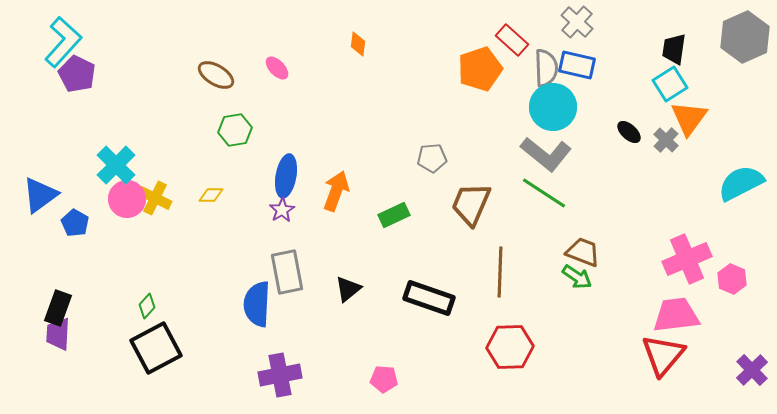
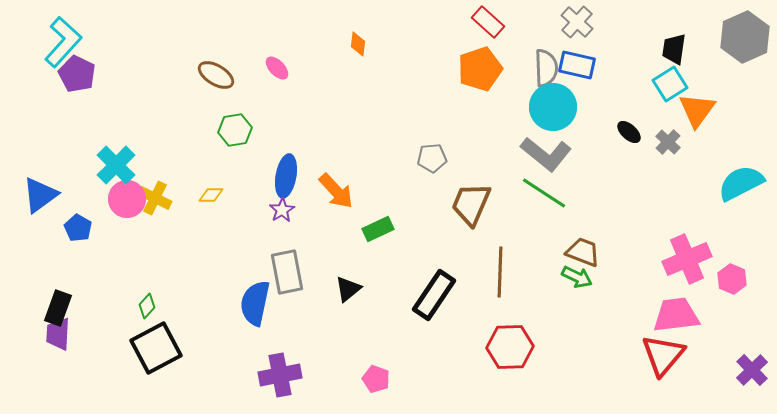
red rectangle at (512, 40): moved 24 px left, 18 px up
orange triangle at (689, 118): moved 8 px right, 8 px up
gray cross at (666, 140): moved 2 px right, 2 px down
orange arrow at (336, 191): rotated 117 degrees clockwise
green rectangle at (394, 215): moved 16 px left, 14 px down
blue pentagon at (75, 223): moved 3 px right, 5 px down
green arrow at (577, 277): rotated 8 degrees counterclockwise
black rectangle at (429, 298): moved 5 px right, 3 px up; rotated 75 degrees counterclockwise
blue semicircle at (257, 304): moved 2 px left, 1 px up; rotated 9 degrees clockwise
pink pentagon at (384, 379): moved 8 px left; rotated 16 degrees clockwise
